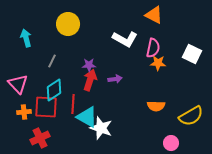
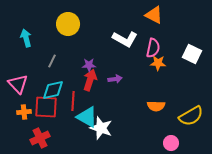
cyan diamond: moved 1 px left; rotated 20 degrees clockwise
red line: moved 3 px up
